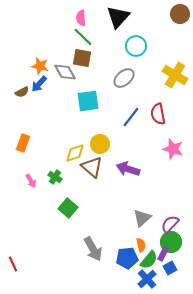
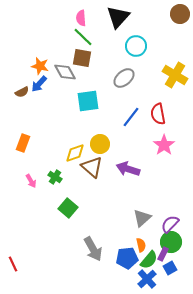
pink star: moved 9 px left, 4 px up; rotated 20 degrees clockwise
